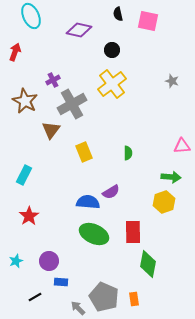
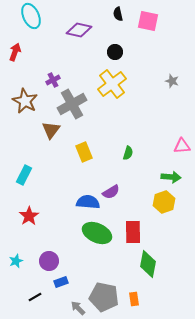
black circle: moved 3 px right, 2 px down
green semicircle: rotated 16 degrees clockwise
green ellipse: moved 3 px right, 1 px up
blue rectangle: rotated 24 degrees counterclockwise
gray pentagon: rotated 12 degrees counterclockwise
